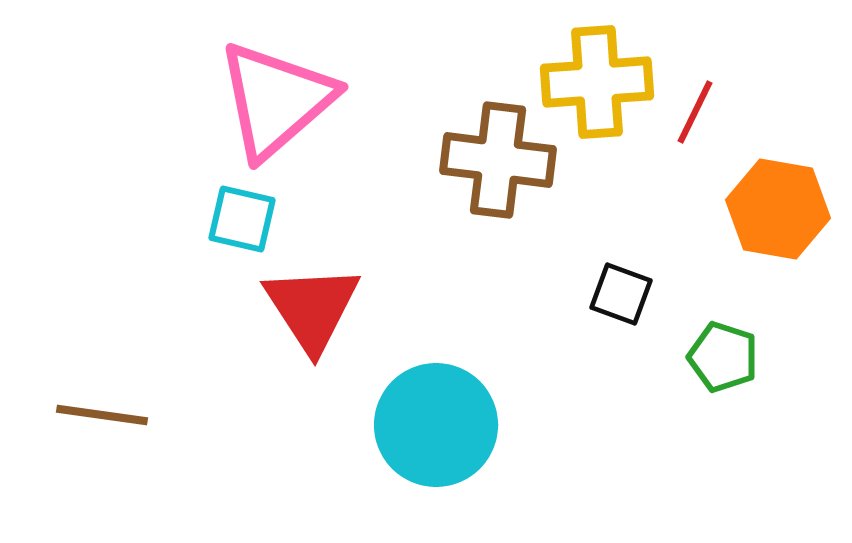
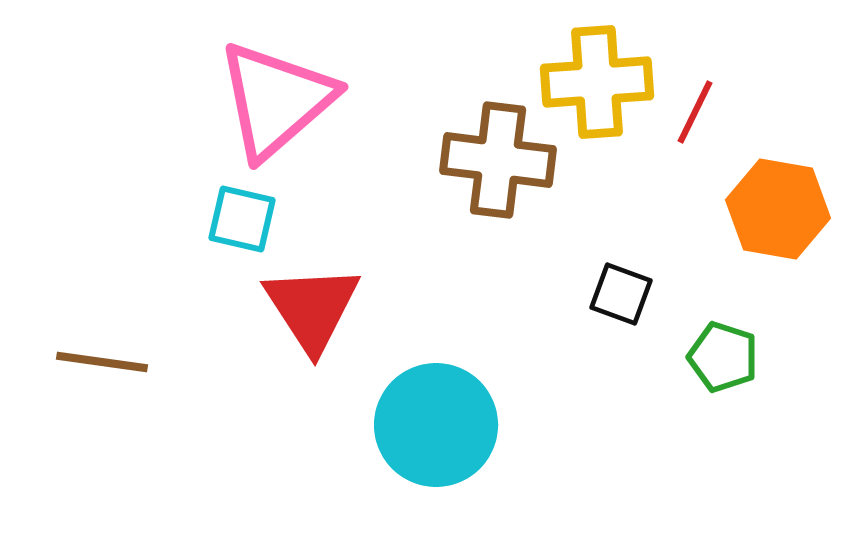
brown line: moved 53 px up
